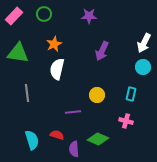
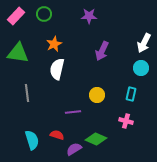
pink rectangle: moved 2 px right
cyan circle: moved 2 px left, 1 px down
green diamond: moved 2 px left
purple semicircle: rotated 63 degrees clockwise
